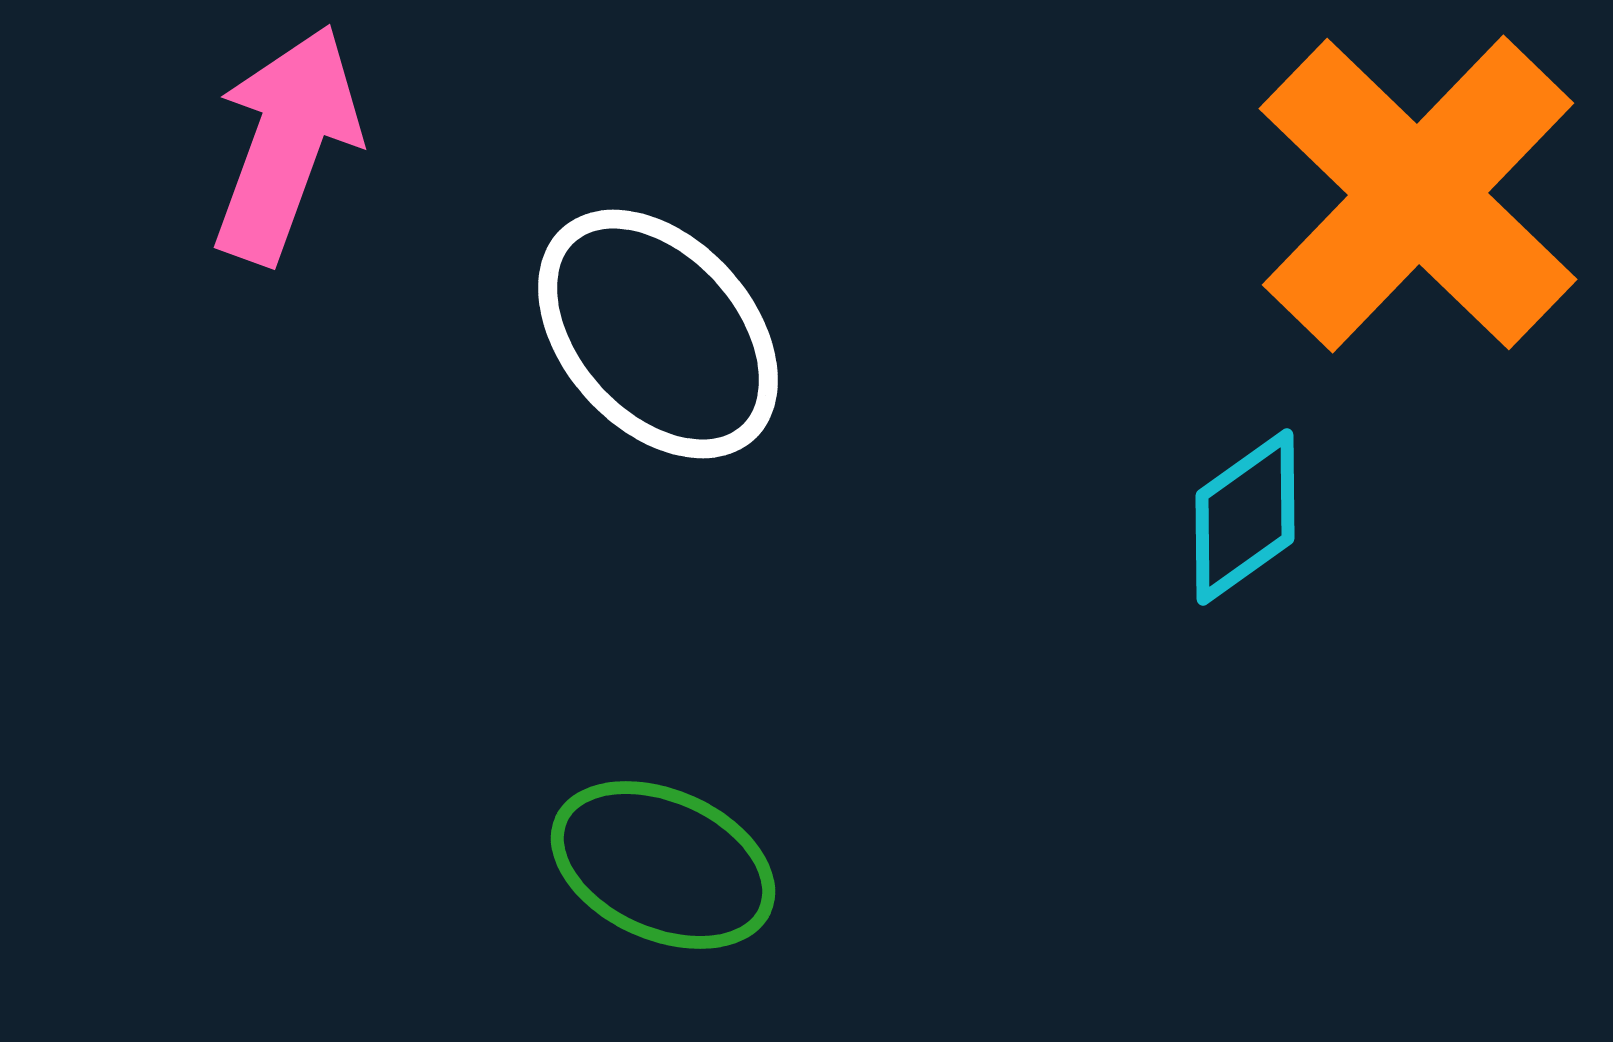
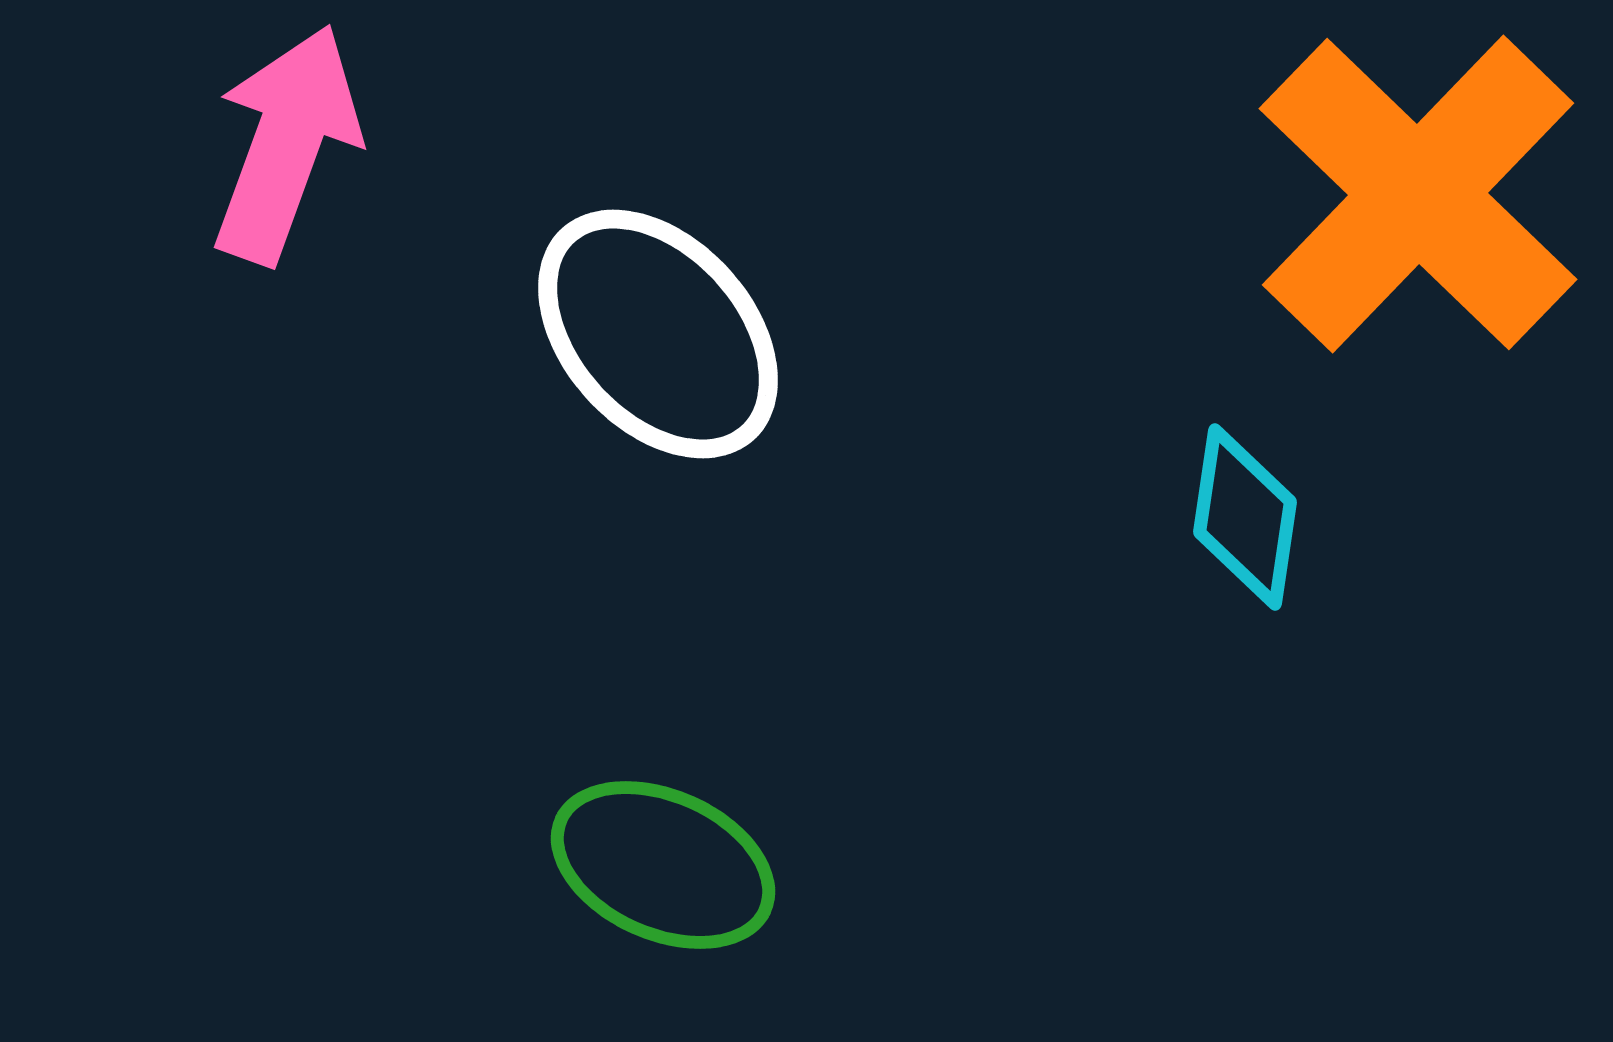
cyan diamond: rotated 46 degrees counterclockwise
